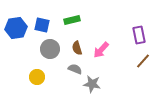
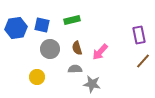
pink arrow: moved 1 px left, 2 px down
gray semicircle: rotated 24 degrees counterclockwise
